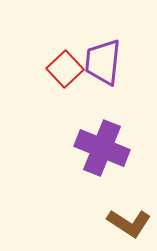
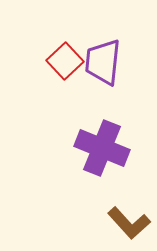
red square: moved 8 px up
brown L-shape: rotated 15 degrees clockwise
